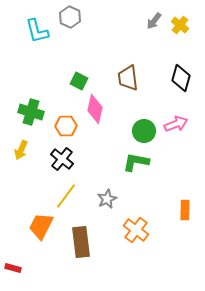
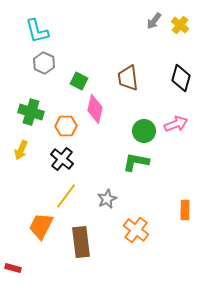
gray hexagon: moved 26 px left, 46 px down
